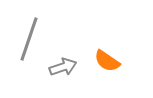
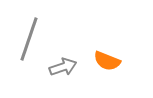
orange semicircle: rotated 12 degrees counterclockwise
